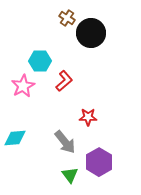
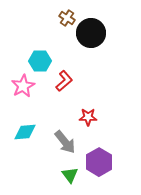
cyan diamond: moved 10 px right, 6 px up
